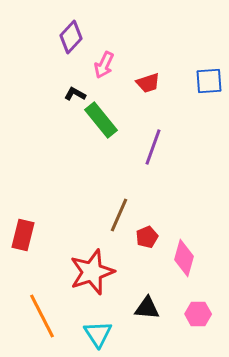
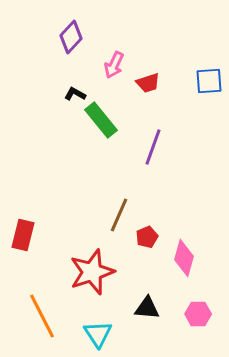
pink arrow: moved 10 px right
